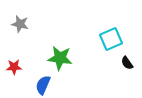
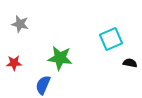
black semicircle: moved 3 px right; rotated 136 degrees clockwise
red star: moved 4 px up
